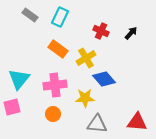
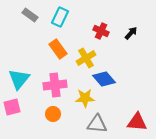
orange rectangle: rotated 18 degrees clockwise
